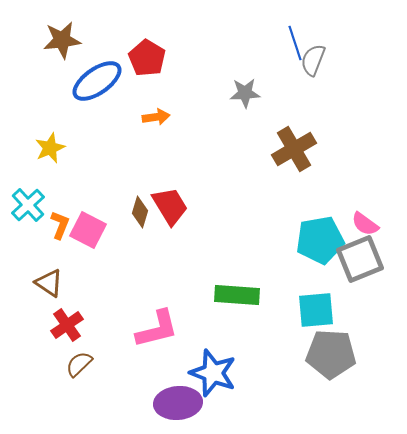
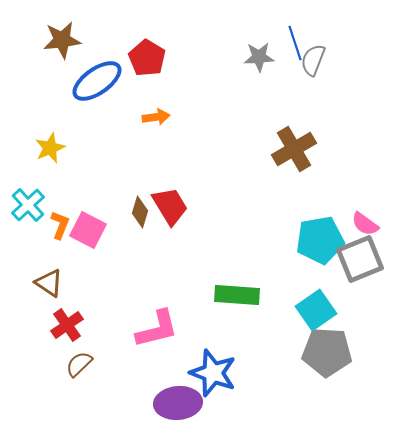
gray star: moved 14 px right, 36 px up
cyan square: rotated 30 degrees counterclockwise
gray pentagon: moved 4 px left, 2 px up
